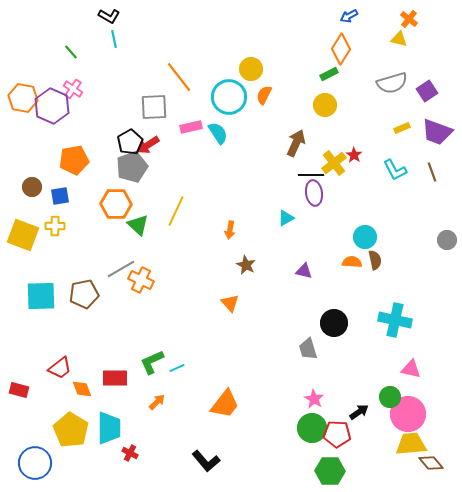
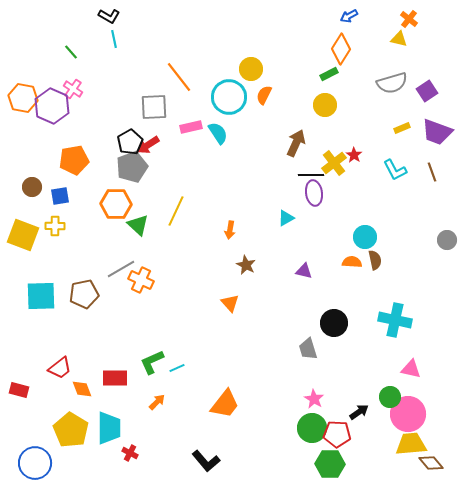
green hexagon at (330, 471): moved 7 px up
